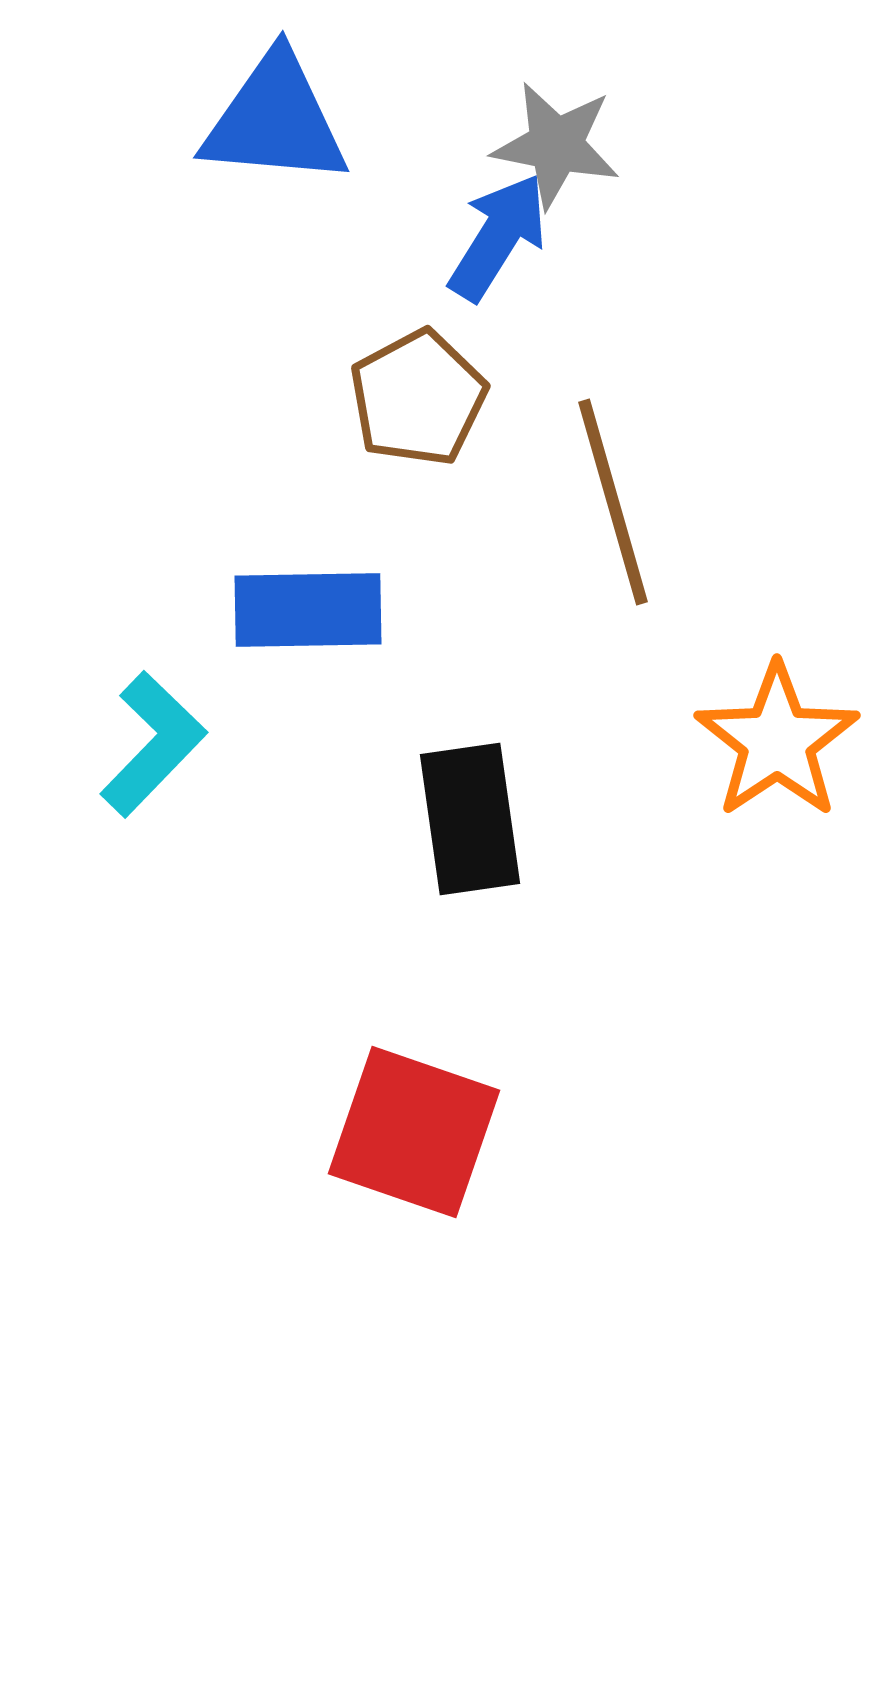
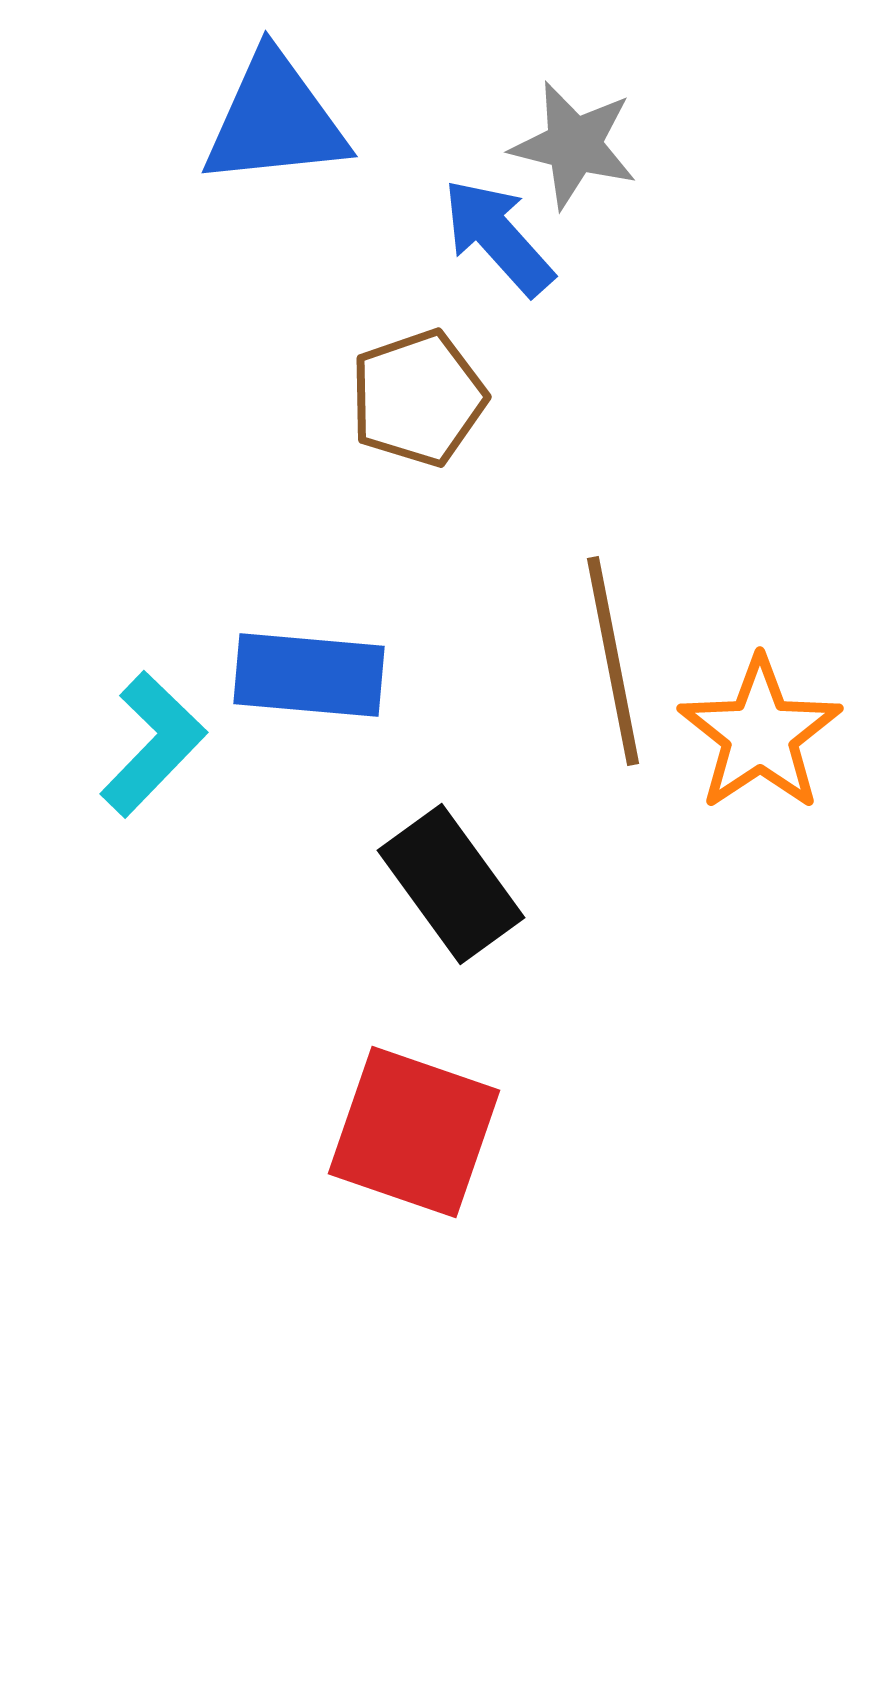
blue triangle: rotated 11 degrees counterclockwise
gray star: moved 18 px right; rotated 3 degrees clockwise
blue arrow: rotated 74 degrees counterclockwise
brown pentagon: rotated 9 degrees clockwise
brown line: moved 159 px down; rotated 5 degrees clockwise
blue rectangle: moved 1 px right, 65 px down; rotated 6 degrees clockwise
orange star: moved 17 px left, 7 px up
black rectangle: moved 19 px left, 65 px down; rotated 28 degrees counterclockwise
